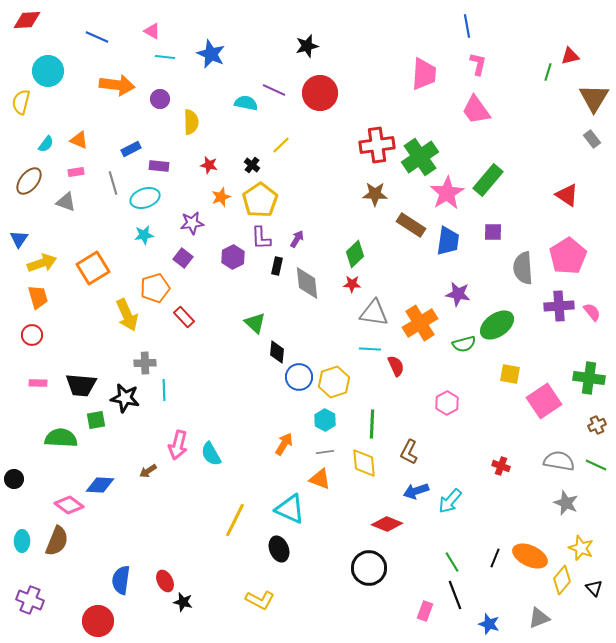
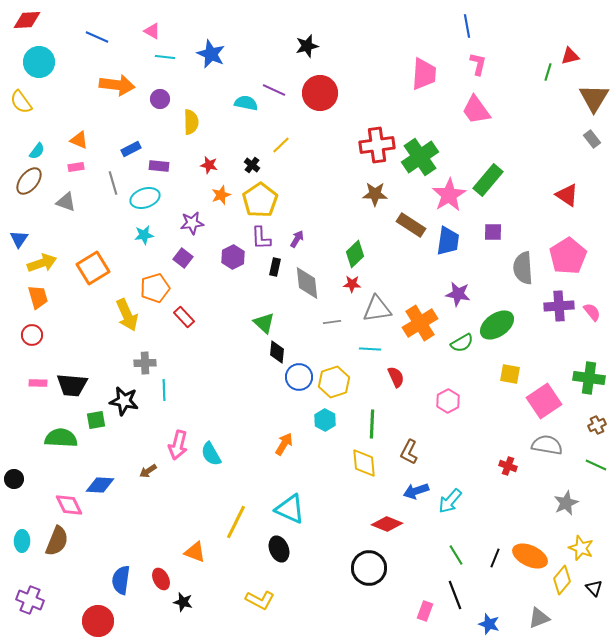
cyan circle at (48, 71): moved 9 px left, 9 px up
yellow semicircle at (21, 102): rotated 50 degrees counterclockwise
cyan semicircle at (46, 144): moved 9 px left, 7 px down
pink rectangle at (76, 172): moved 5 px up
pink star at (447, 193): moved 2 px right, 2 px down
orange star at (221, 197): moved 2 px up
black rectangle at (277, 266): moved 2 px left, 1 px down
gray triangle at (374, 313): moved 3 px right, 4 px up; rotated 16 degrees counterclockwise
green triangle at (255, 323): moved 9 px right
green semicircle at (464, 344): moved 2 px left, 1 px up; rotated 15 degrees counterclockwise
red semicircle at (396, 366): moved 11 px down
black trapezoid at (81, 385): moved 9 px left
black star at (125, 398): moved 1 px left, 3 px down
pink hexagon at (447, 403): moved 1 px right, 2 px up
gray line at (325, 452): moved 7 px right, 130 px up
gray semicircle at (559, 461): moved 12 px left, 16 px up
red cross at (501, 466): moved 7 px right
orange triangle at (320, 479): moved 125 px left, 73 px down
gray star at (566, 503): rotated 25 degrees clockwise
pink diamond at (69, 505): rotated 28 degrees clockwise
yellow line at (235, 520): moved 1 px right, 2 px down
green line at (452, 562): moved 4 px right, 7 px up
red ellipse at (165, 581): moved 4 px left, 2 px up
